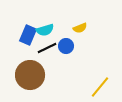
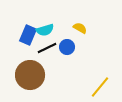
yellow semicircle: rotated 128 degrees counterclockwise
blue circle: moved 1 px right, 1 px down
